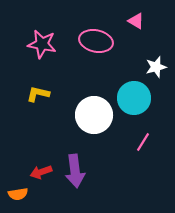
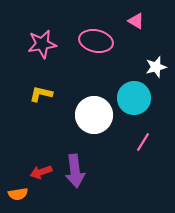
pink star: rotated 20 degrees counterclockwise
yellow L-shape: moved 3 px right
